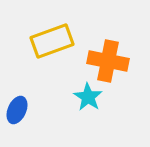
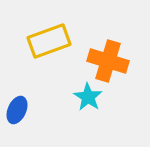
yellow rectangle: moved 3 px left
orange cross: rotated 6 degrees clockwise
